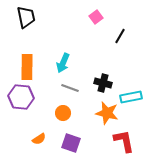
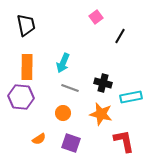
black trapezoid: moved 8 px down
orange star: moved 6 px left, 1 px down
